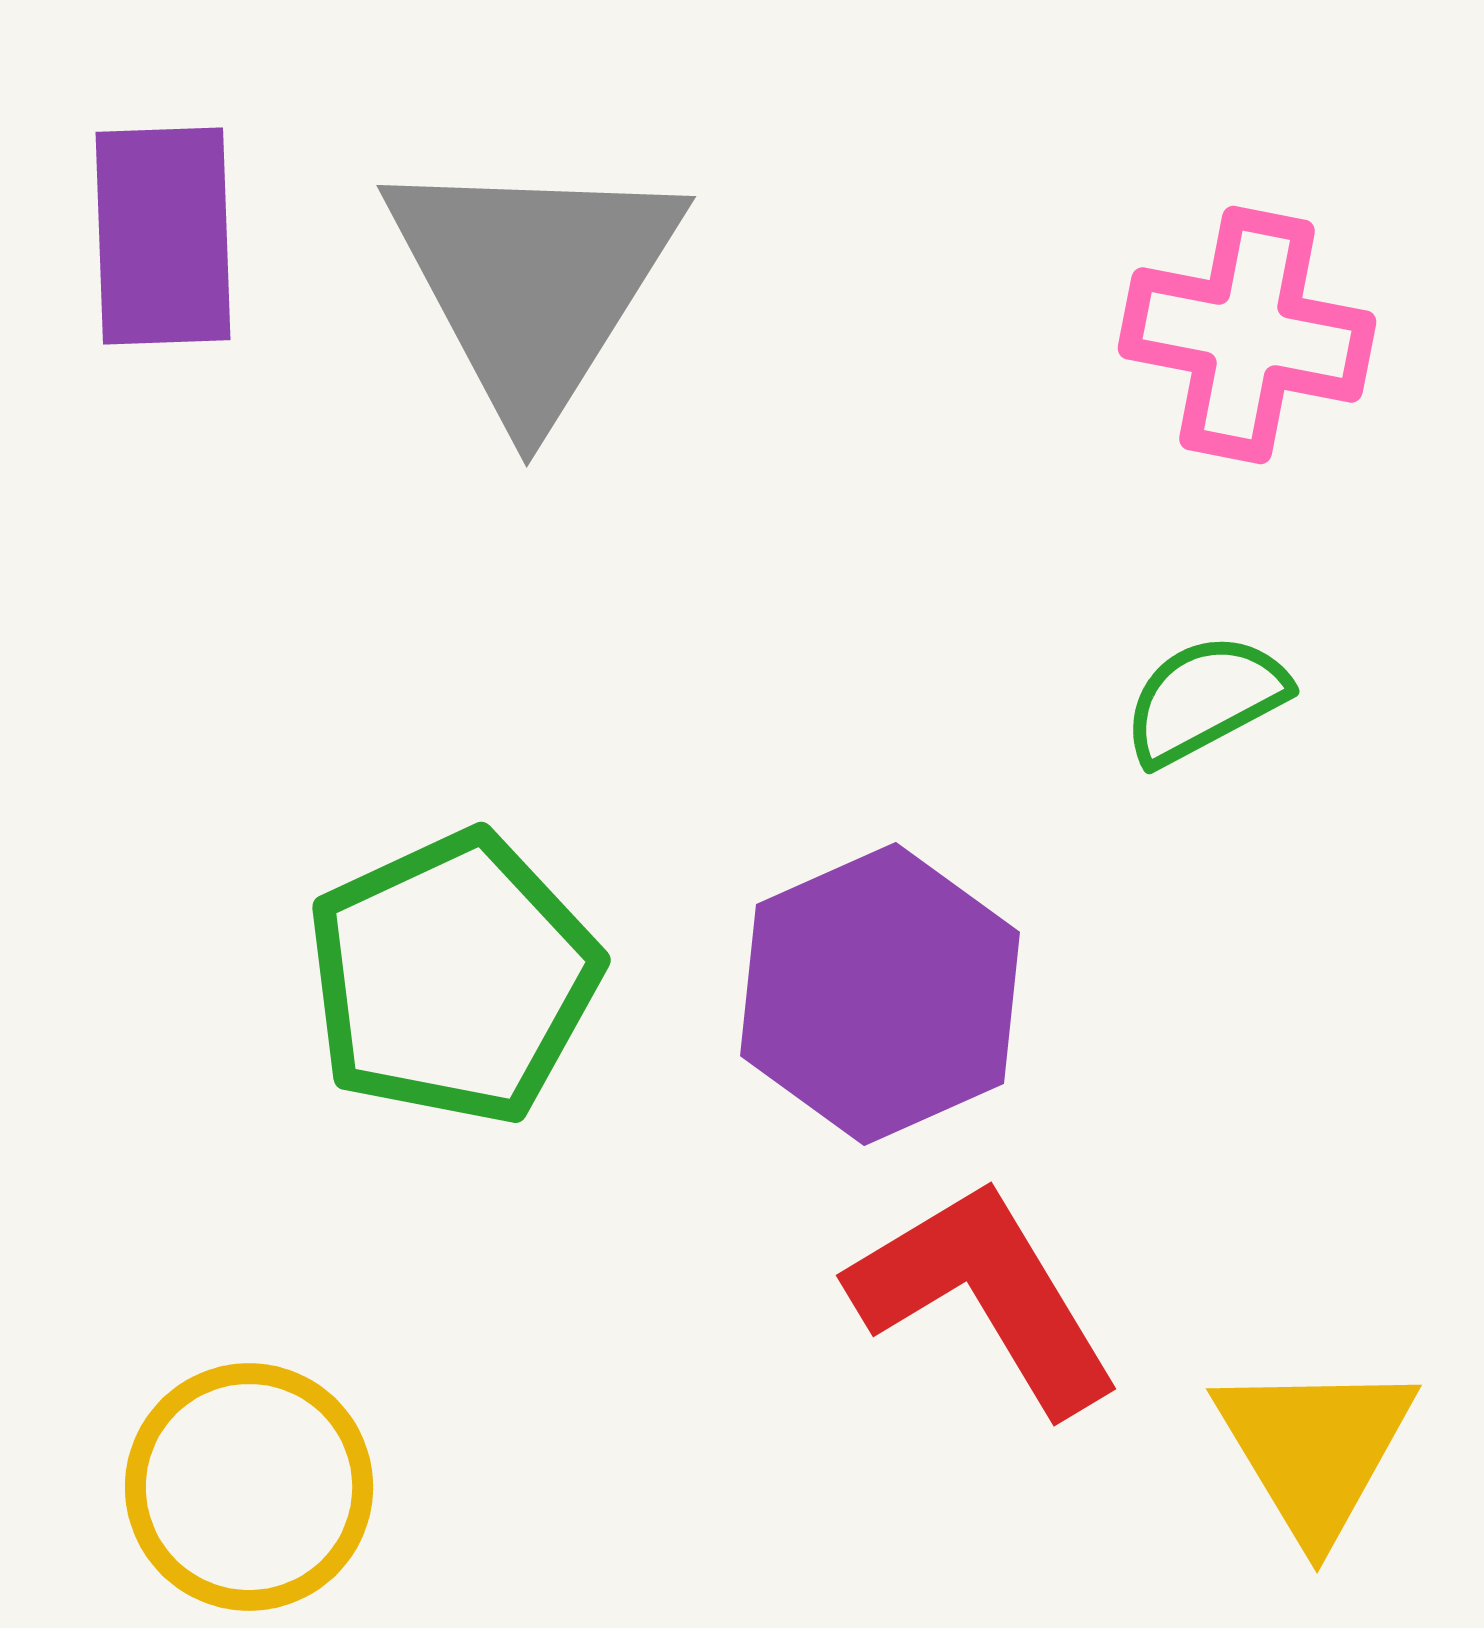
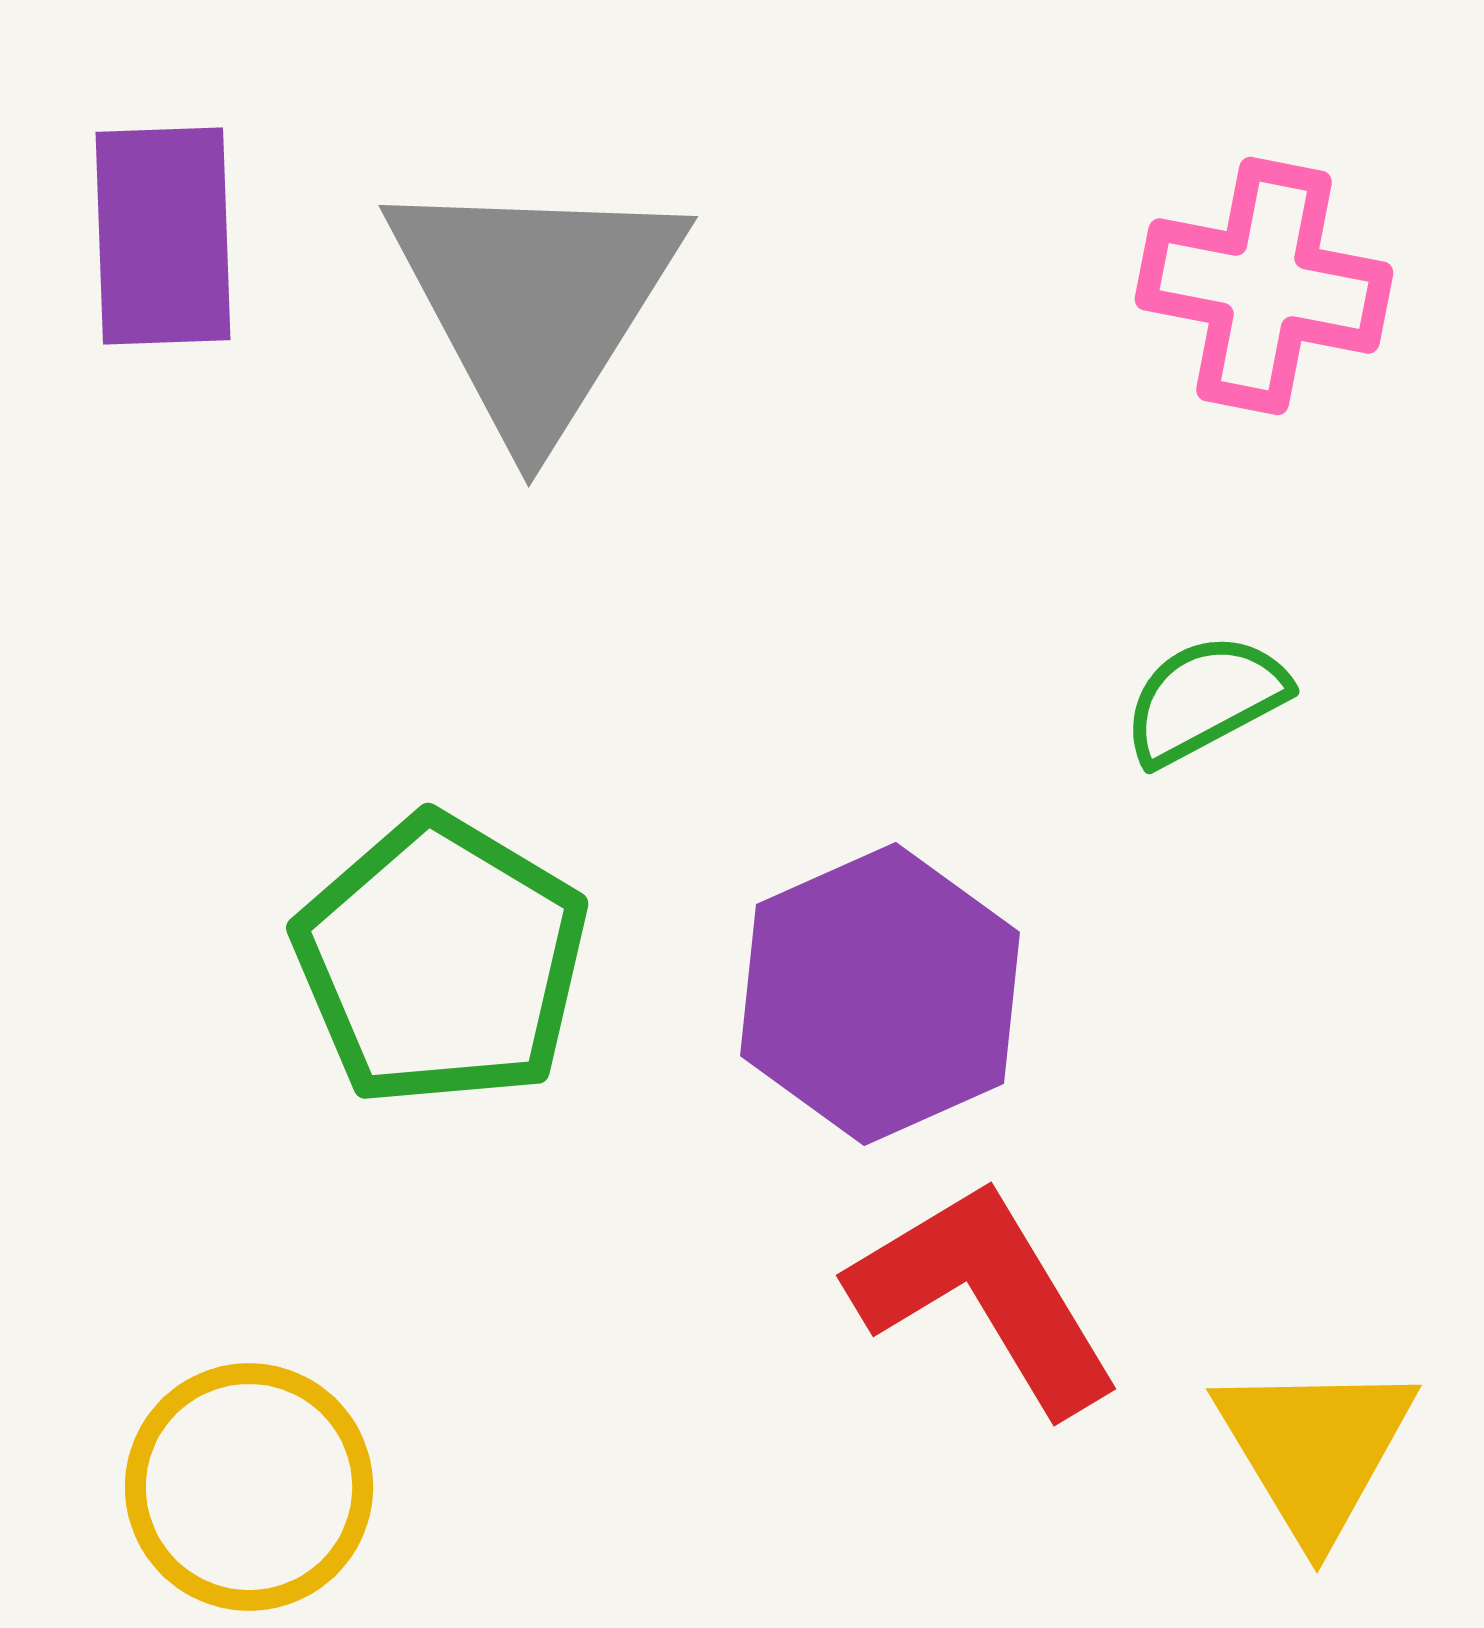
gray triangle: moved 2 px right, 20 px down
pink cross: moved 17 px right, 49 px up
green pentagon: moved 12 px left, 17 px up; rotated 16 degrees counterclockwise
